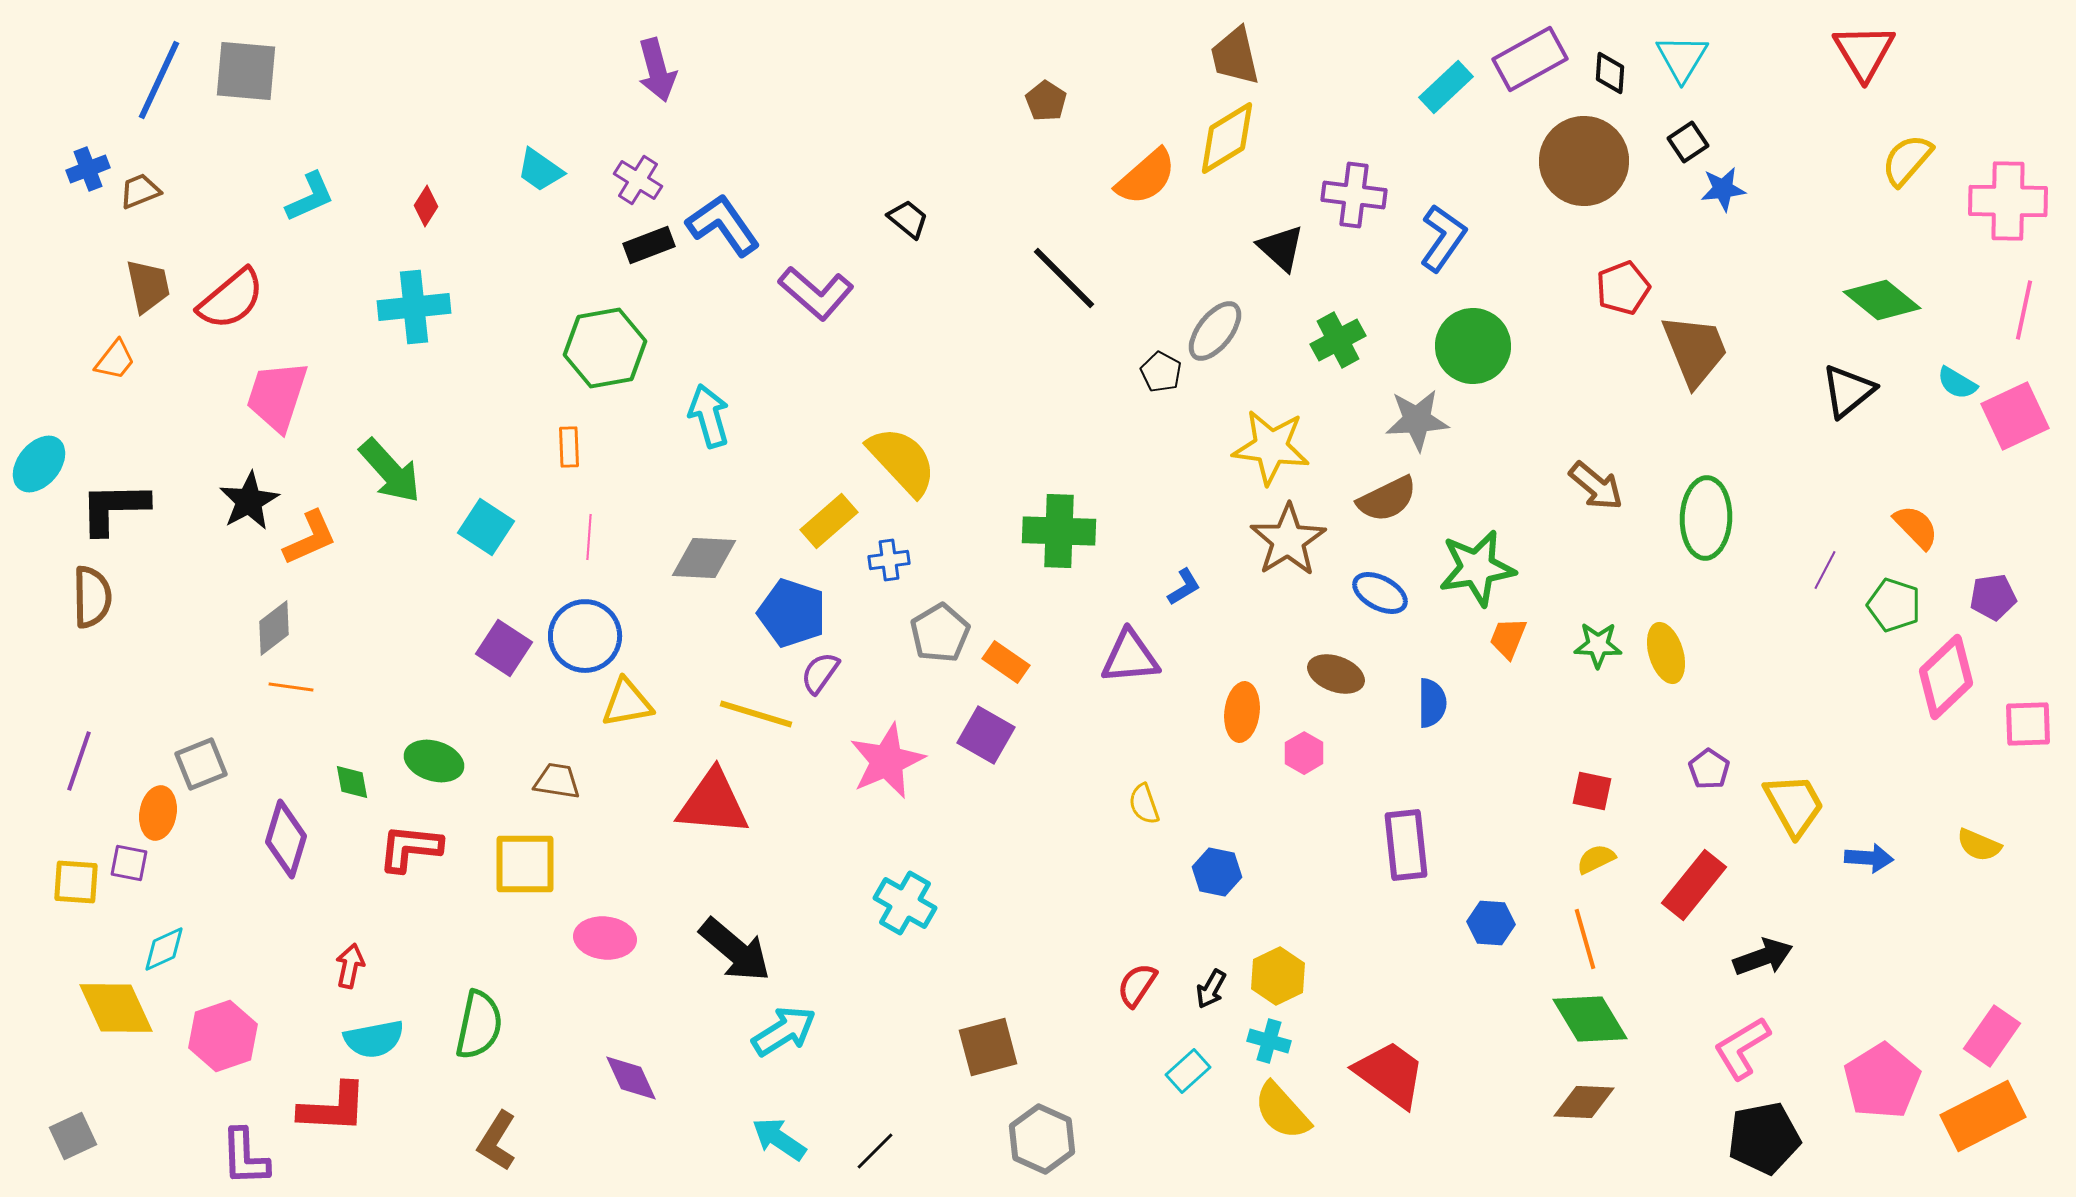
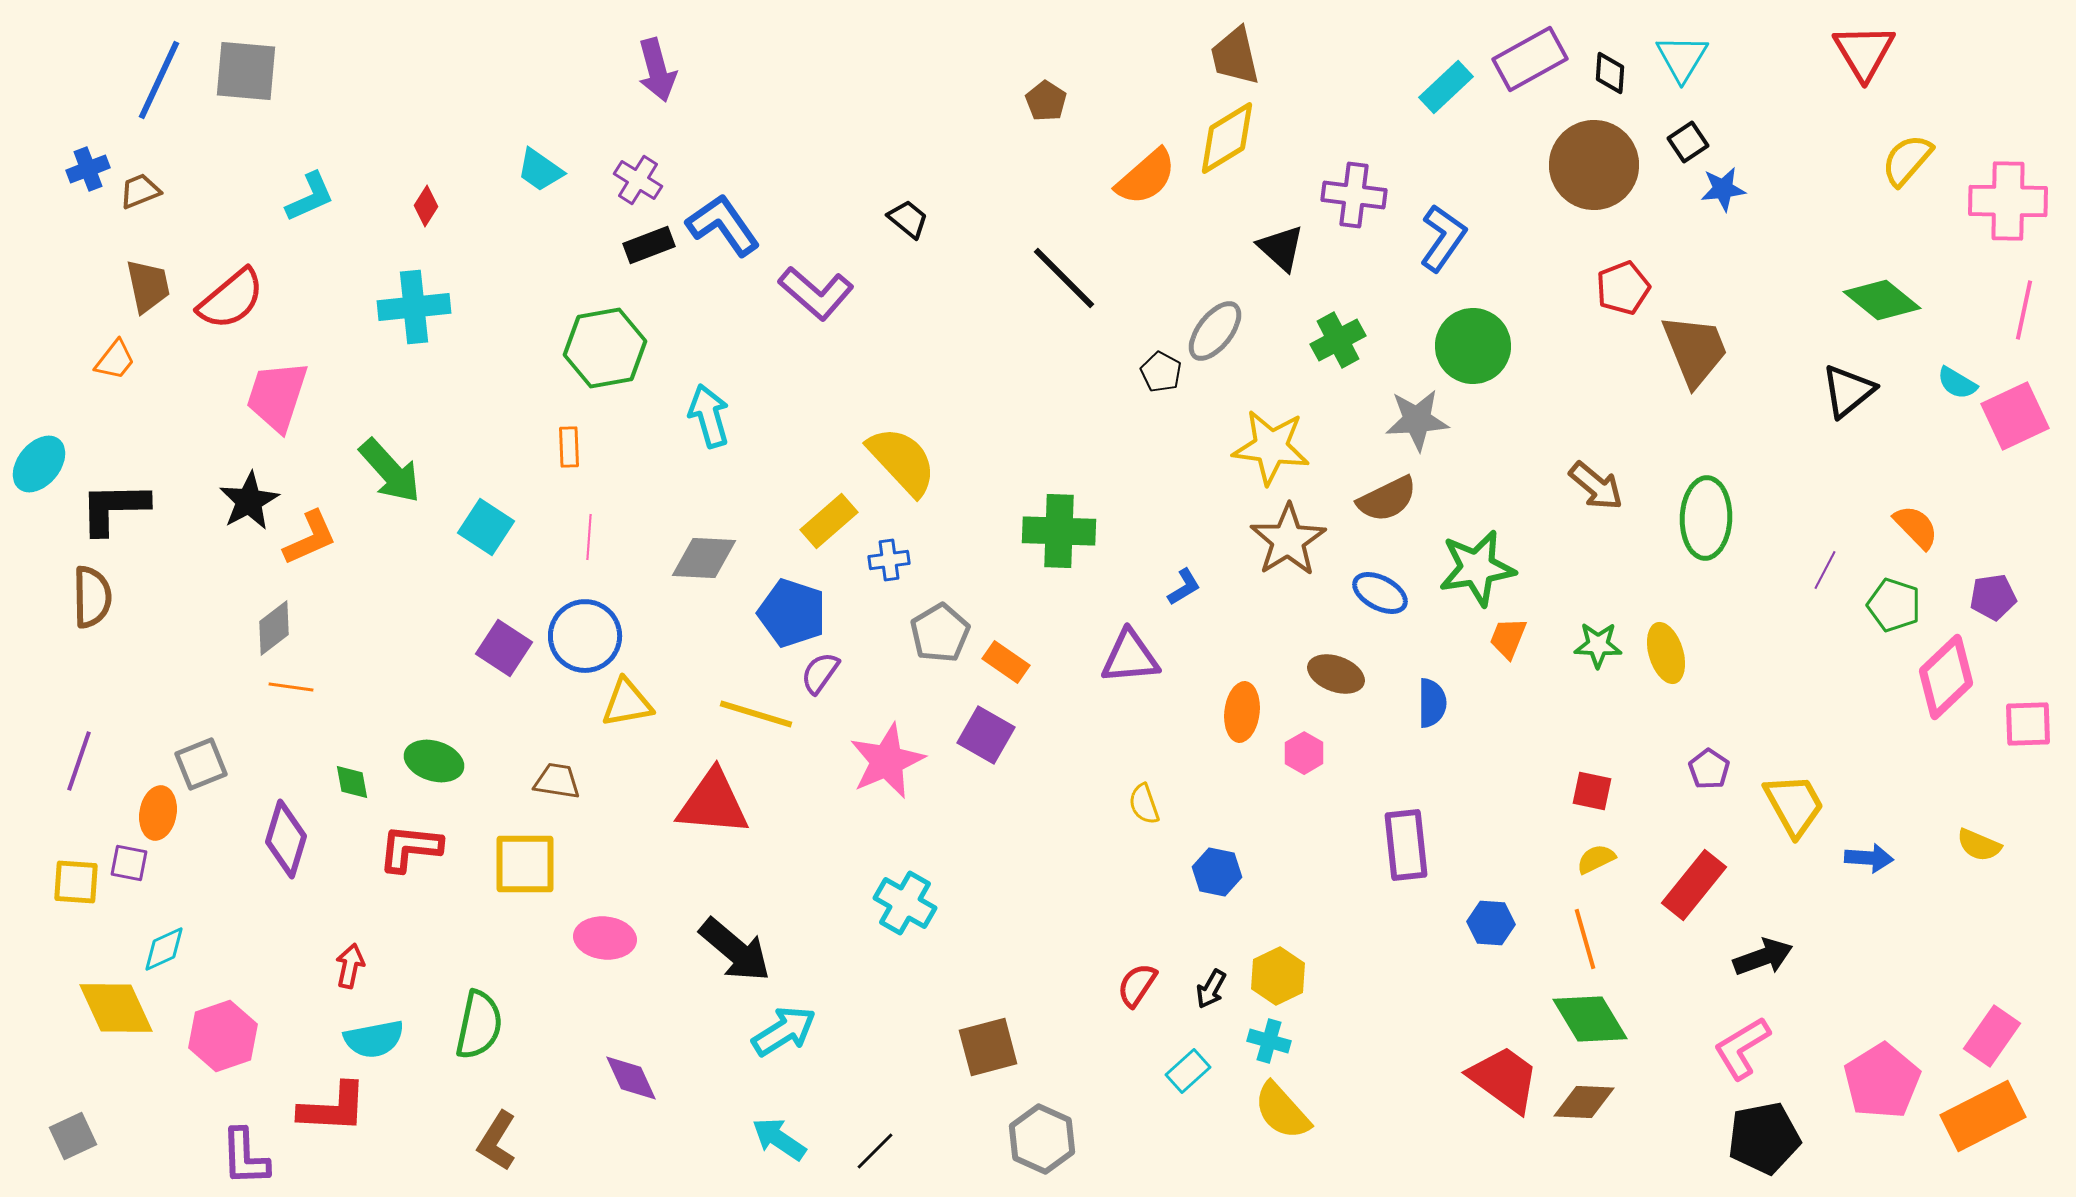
brown circle at (1584, 161): moved 10 px right, 4 px down
red trapezoid at (1390, 1074): moved 114 px right, 5 px down
